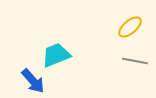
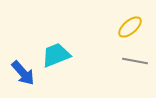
blue arrow: moved 10 px left, 8 px up
